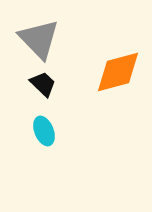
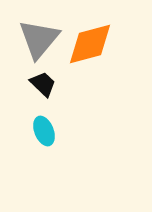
gray triangle: rotated 24 degrees clockwise
orange diamond: moved 28 px left, 28 px up
